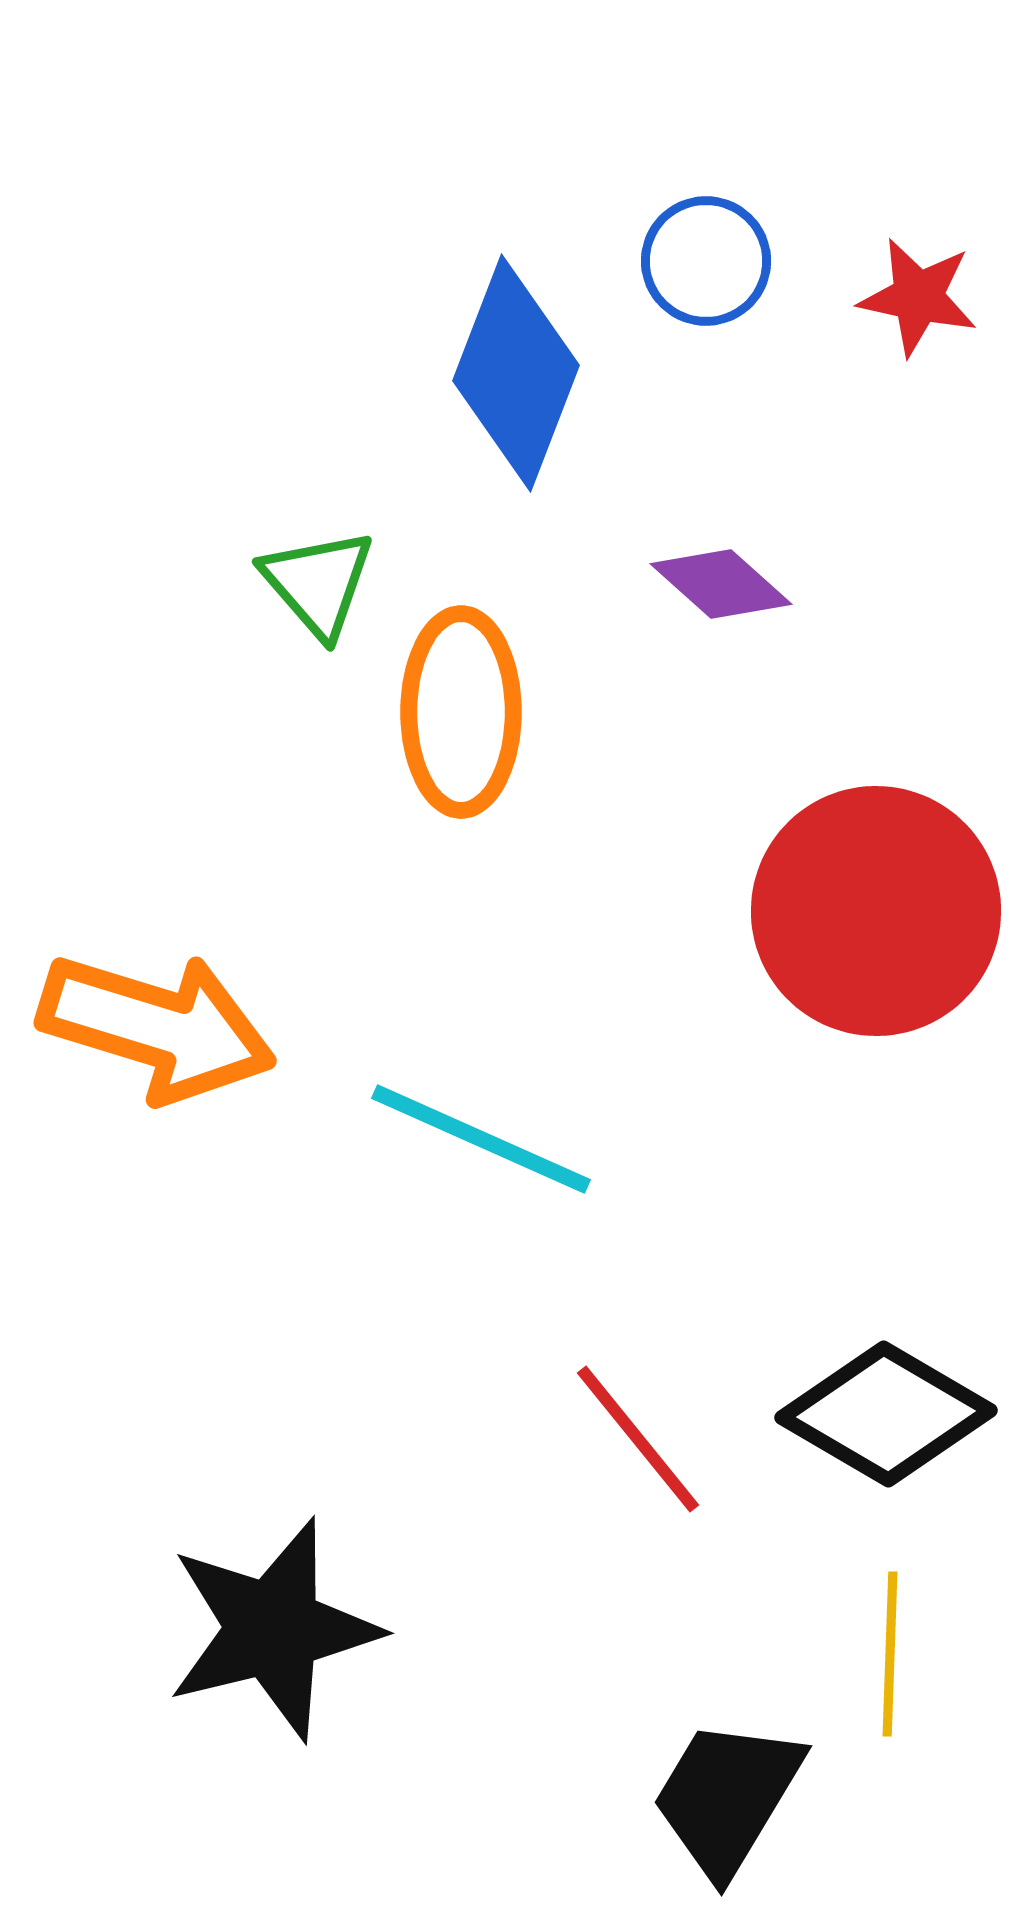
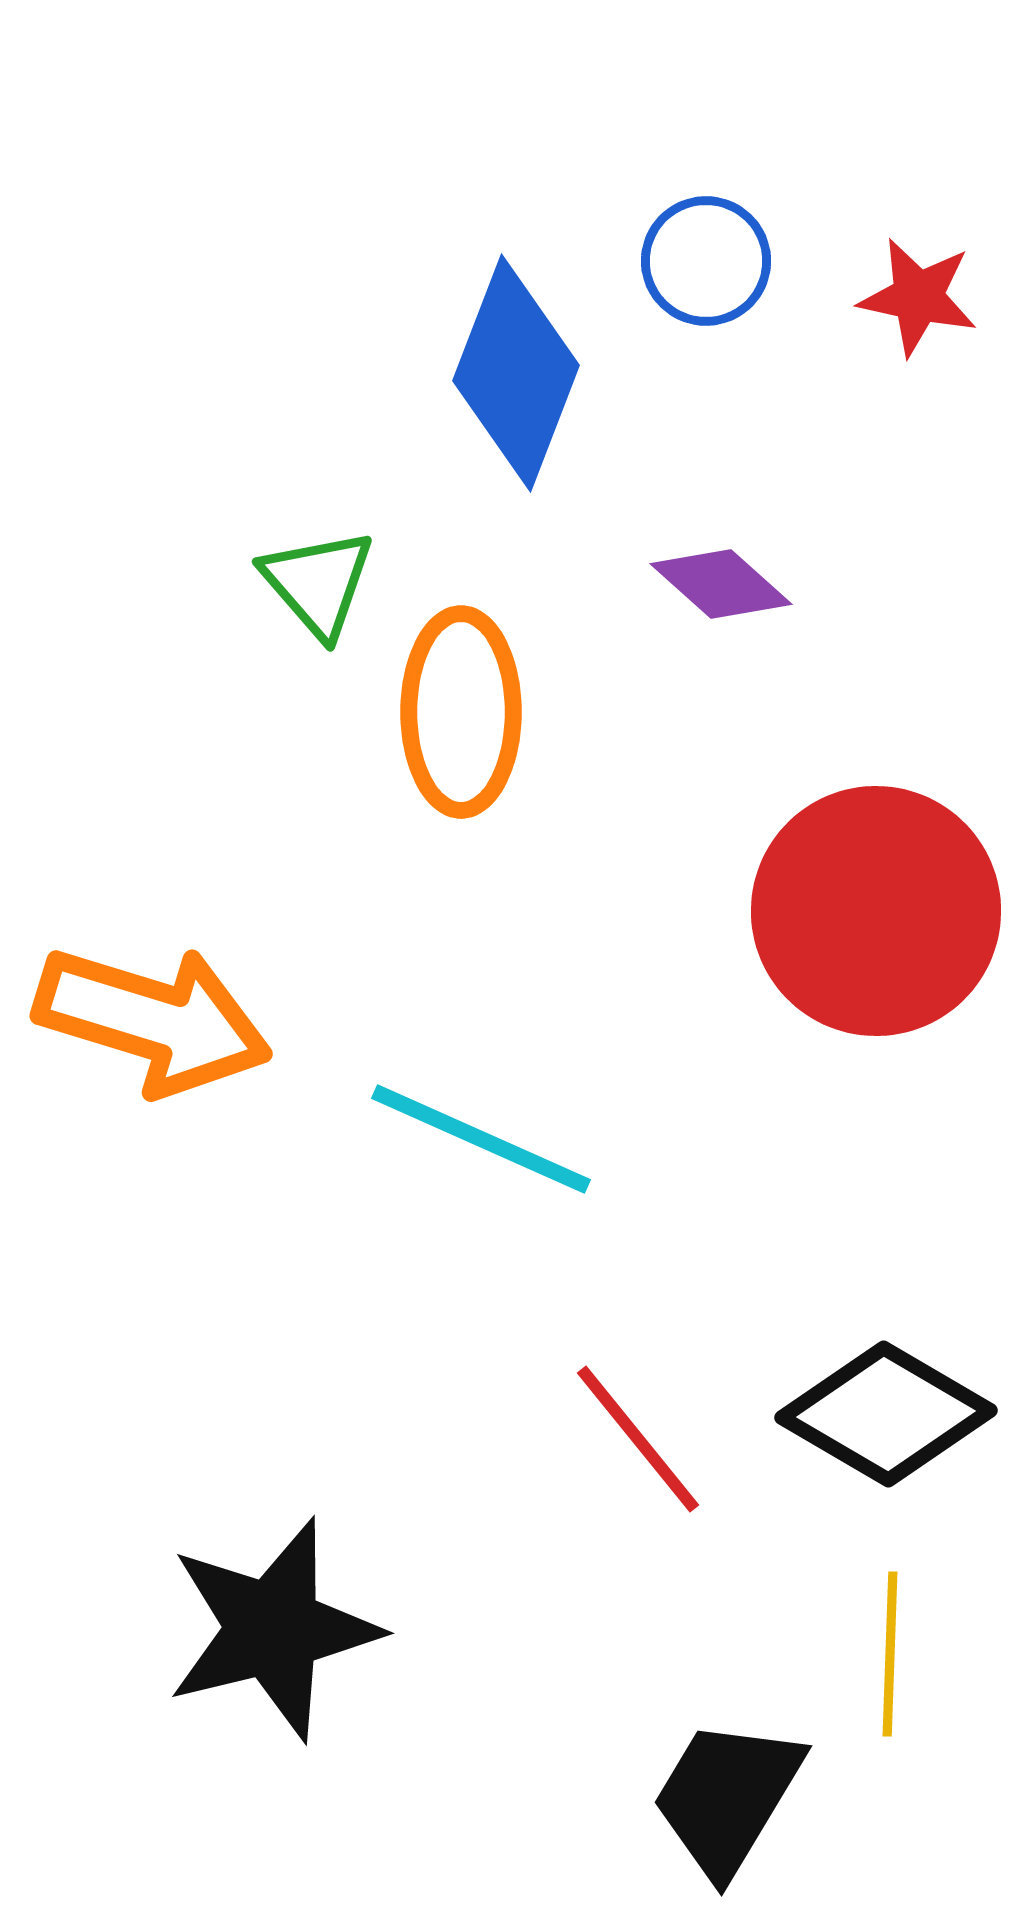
orange arrow: moved 4 px left, 7 px up
